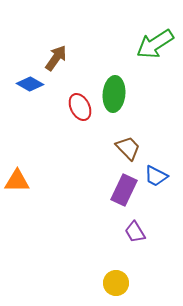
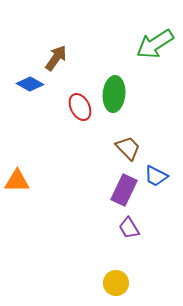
purple trapezoid: moved 6 px left, 4 px up
